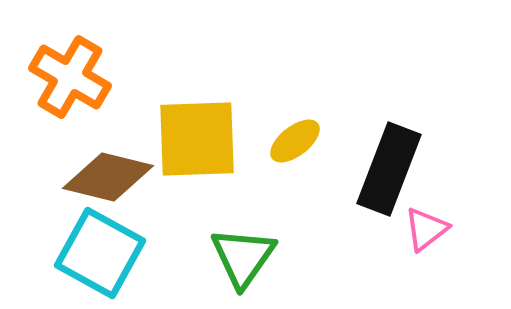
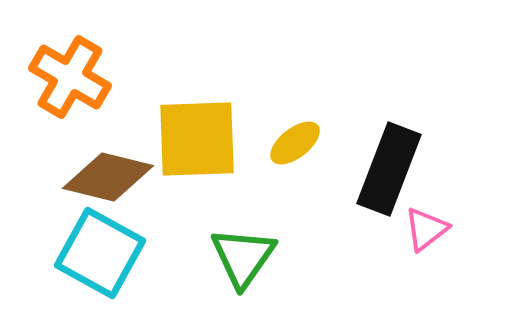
yellow ellipse: moved 2 px down
